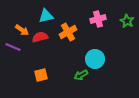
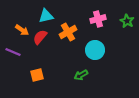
red semicircle: rotated 35 degrees counterclockwise
purple line: moved 5 px down
cyan circle: moved 9 px up
orange square: moved 4 px left
